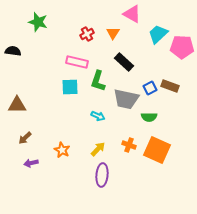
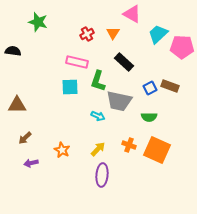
gray trapezoid: moved 7 px left, 2 px down
